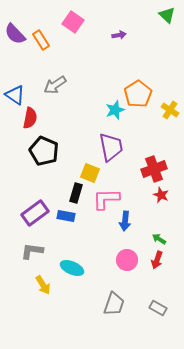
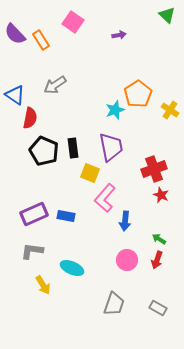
black rectangle: moved 3 px left, 45 px up; rotated 24 degrees counterclockwise
pink L-shape: moved 1 px left, 1 px up; rotated 48 degrees counterclockwise
purple rectangle: moved 1 px left, 1 px down; rotated 12 degrees clockwise
